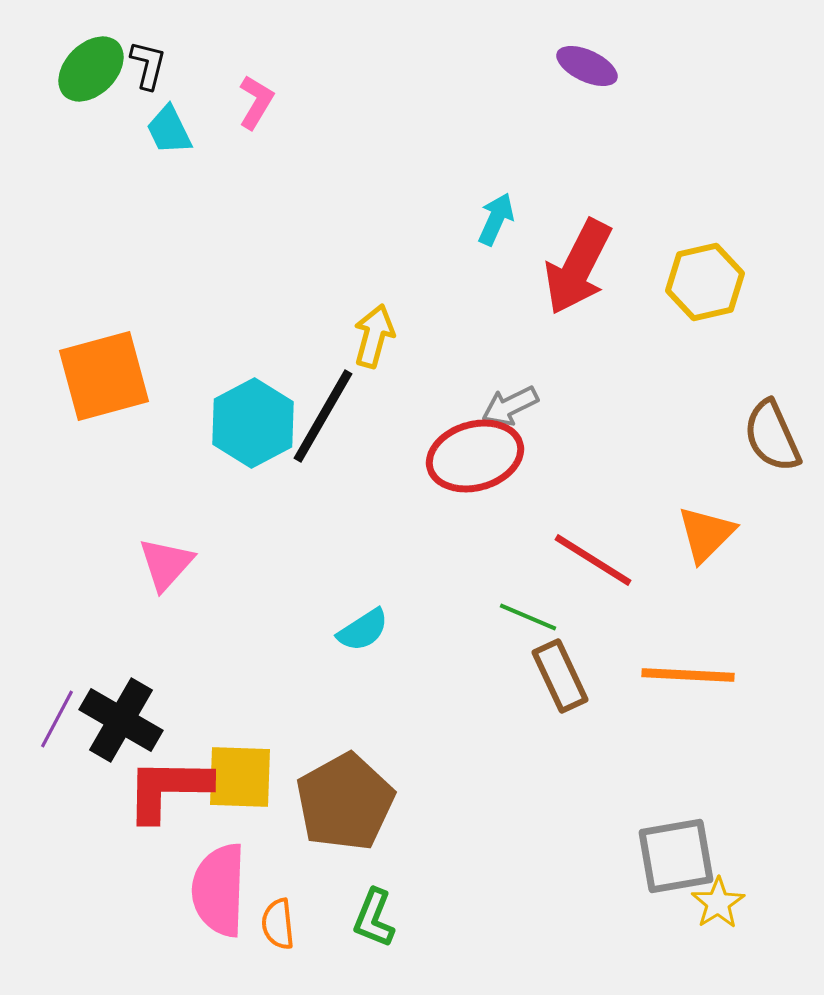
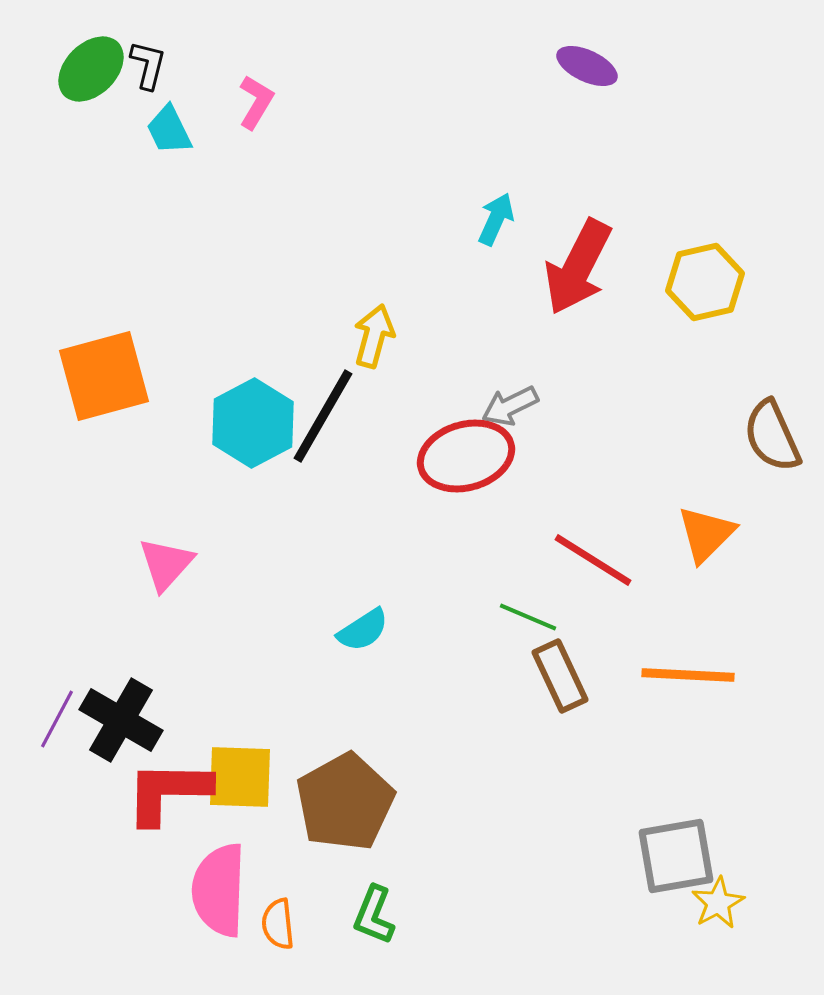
red ellipse: moved 9 px left
red L-shape: moved 3 px down
yellow star: rotated 4 degrees clockwise
green L-shape: moved 3 px up
